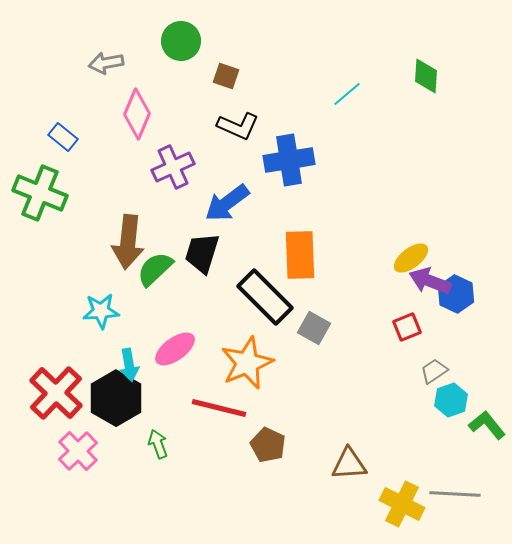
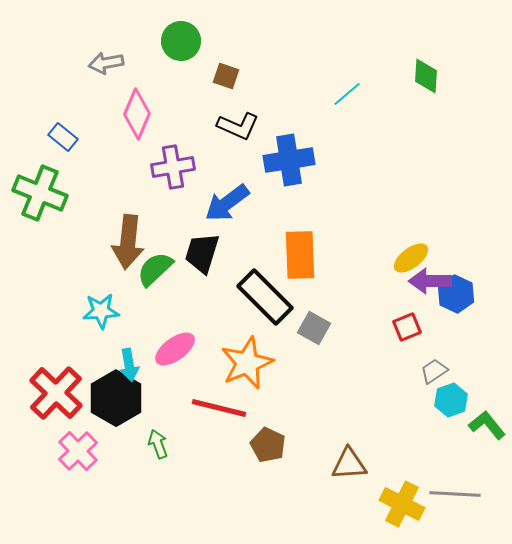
purple cross: rotated 15 degrees clockwise
purple arrow: rotated 21 degrees counterclockwise
